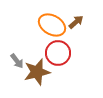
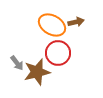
brown arrow: rotated 28 degrees clockwise
gray arrow: moved 2 px down
